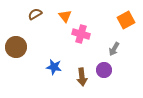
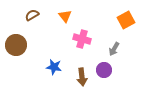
brown semicircle: moved 3 px left, 1 px down
pink cross: moved 1 px right, 5 px down
brown circle: moved 2 px up
